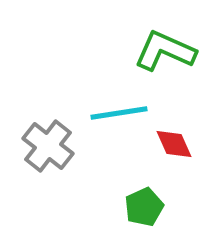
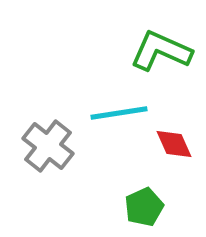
green L-shape: moved 4 px left
